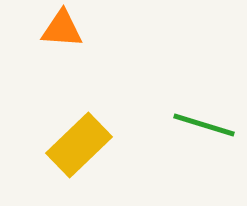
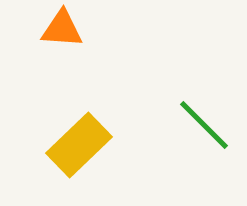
green line: rotated 28 degrees clockwise
